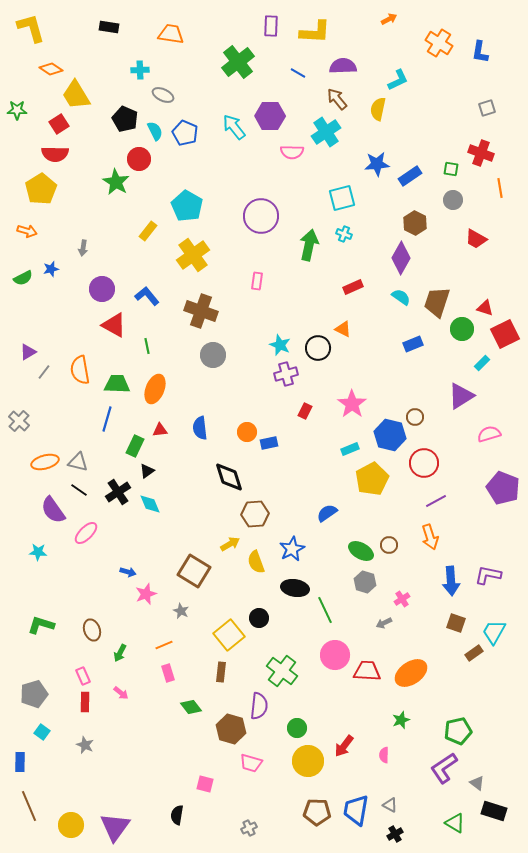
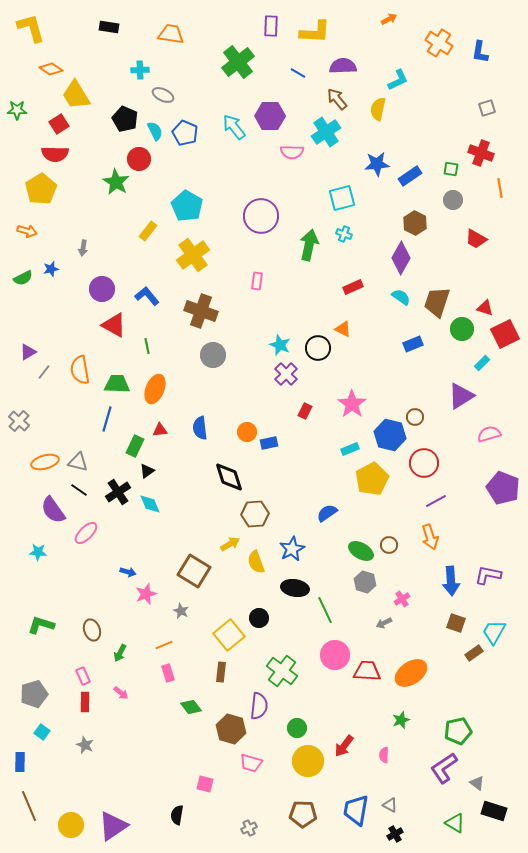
purple cross at (286, 374): rotated 30 degrees counterclockwise
brown pentagon at (317, 812): moved 14 px left, 2 px down
purple triangle at (115, 827): moved 2 px left, 1 px up; rotated 20 degrees clockwise
